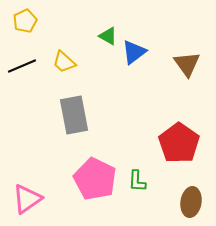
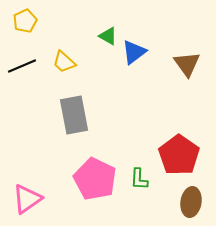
red pentagon: moved 12 px down
green L-shape: moved 2 px right, 2 px up
